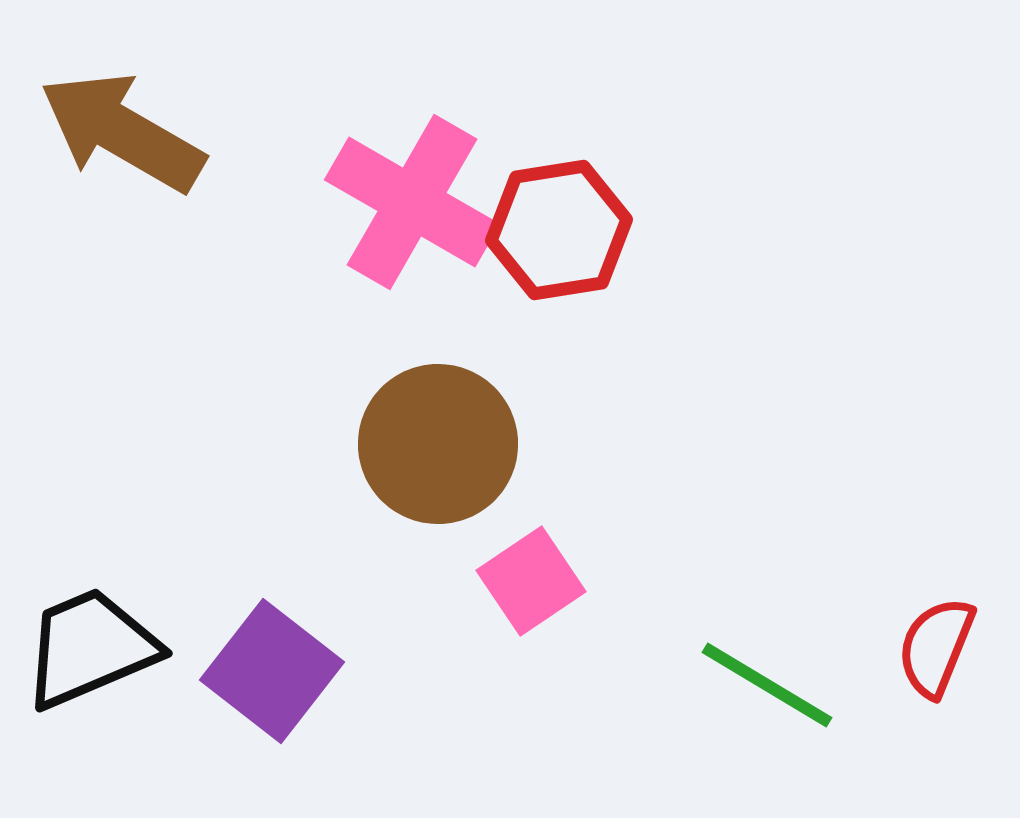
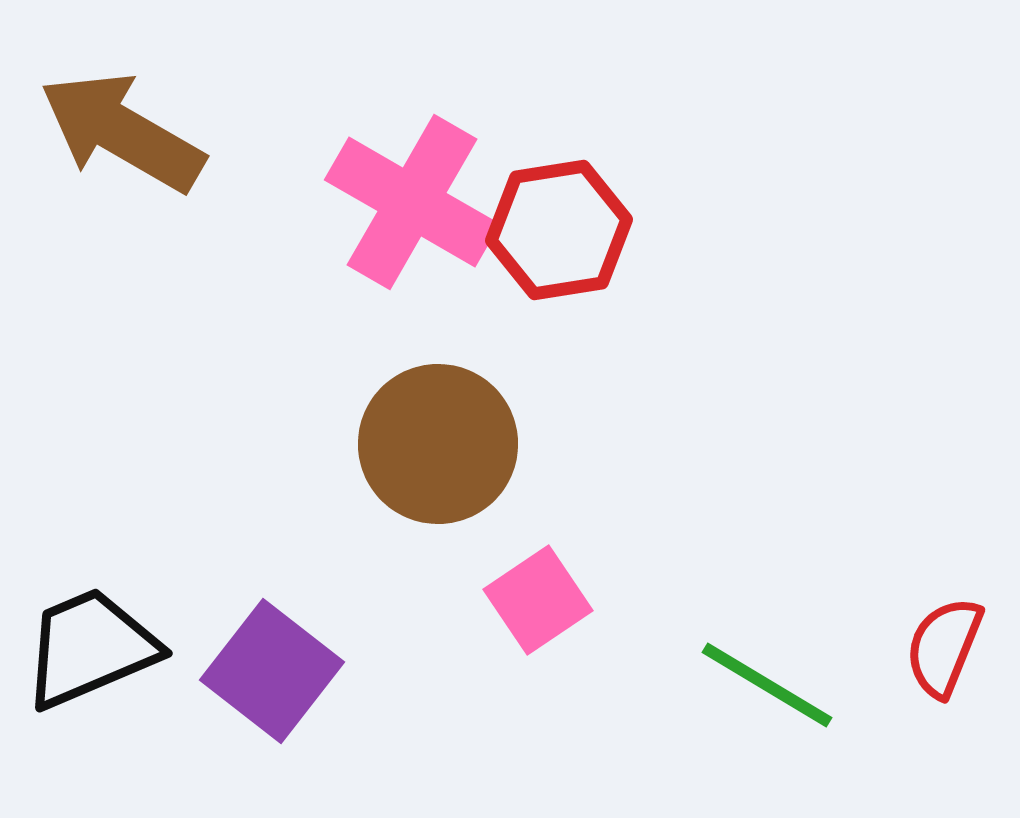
pink square: moved 7 px right, 19 px down
red semicircle: moved 8 px right
